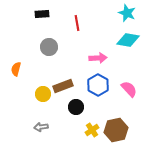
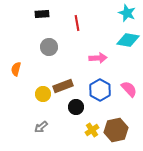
blue hexagon: moved 2 px right, 5 px down
gray arrow: rotated 32 degrees counterclockwise
